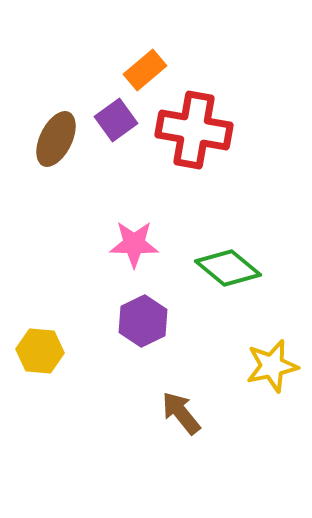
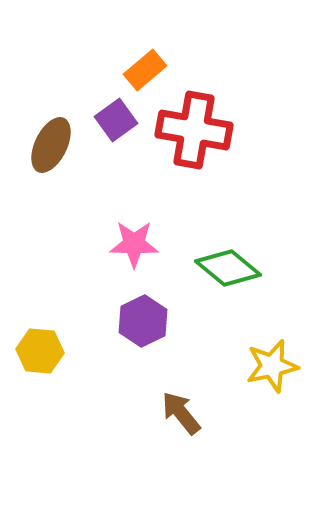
brown ellipse: moved 5 px left, 6 px down
